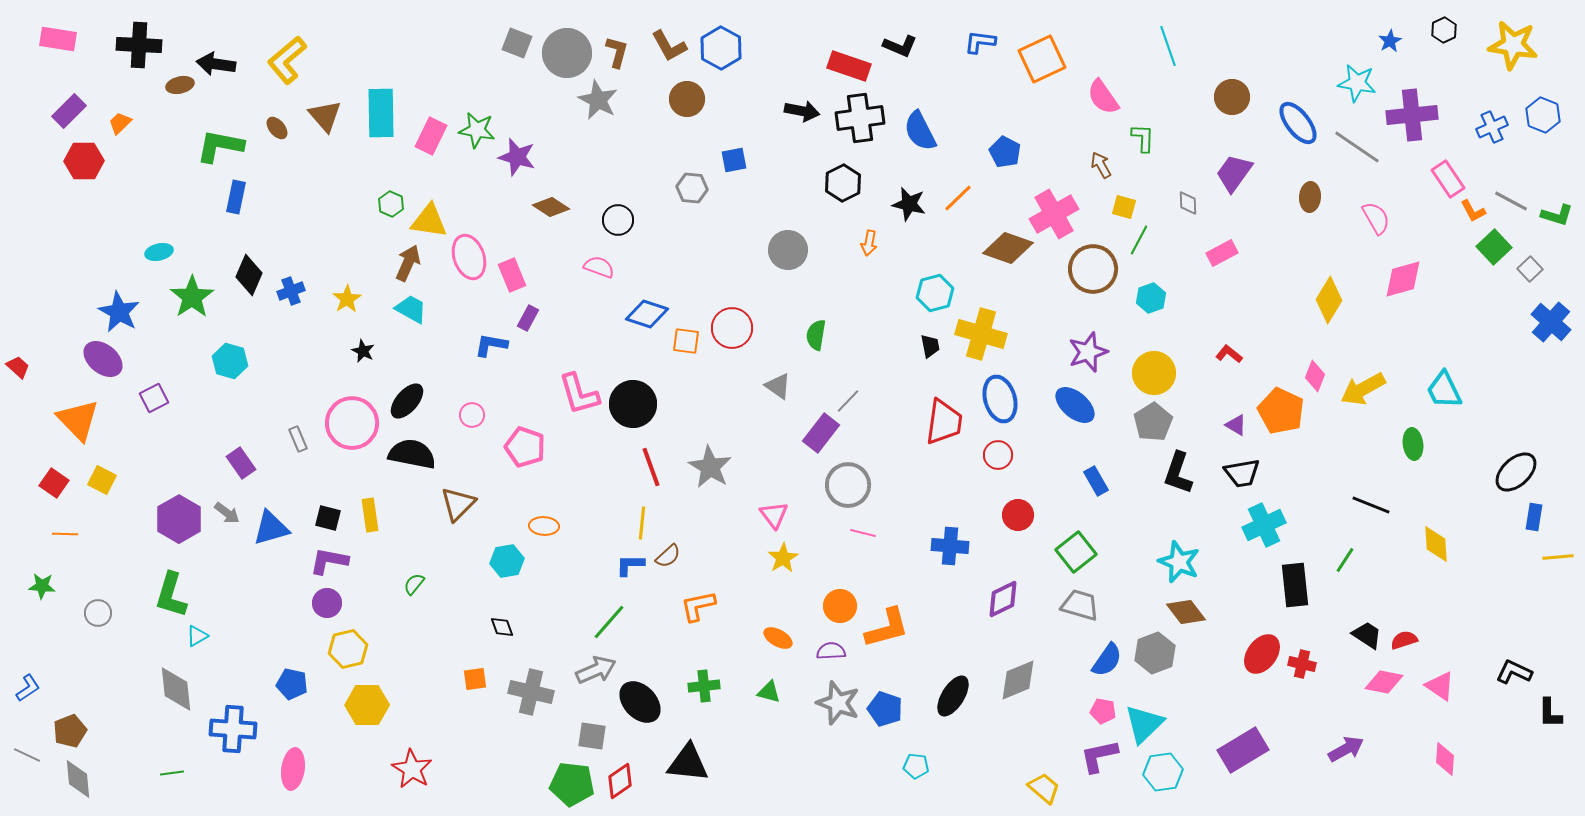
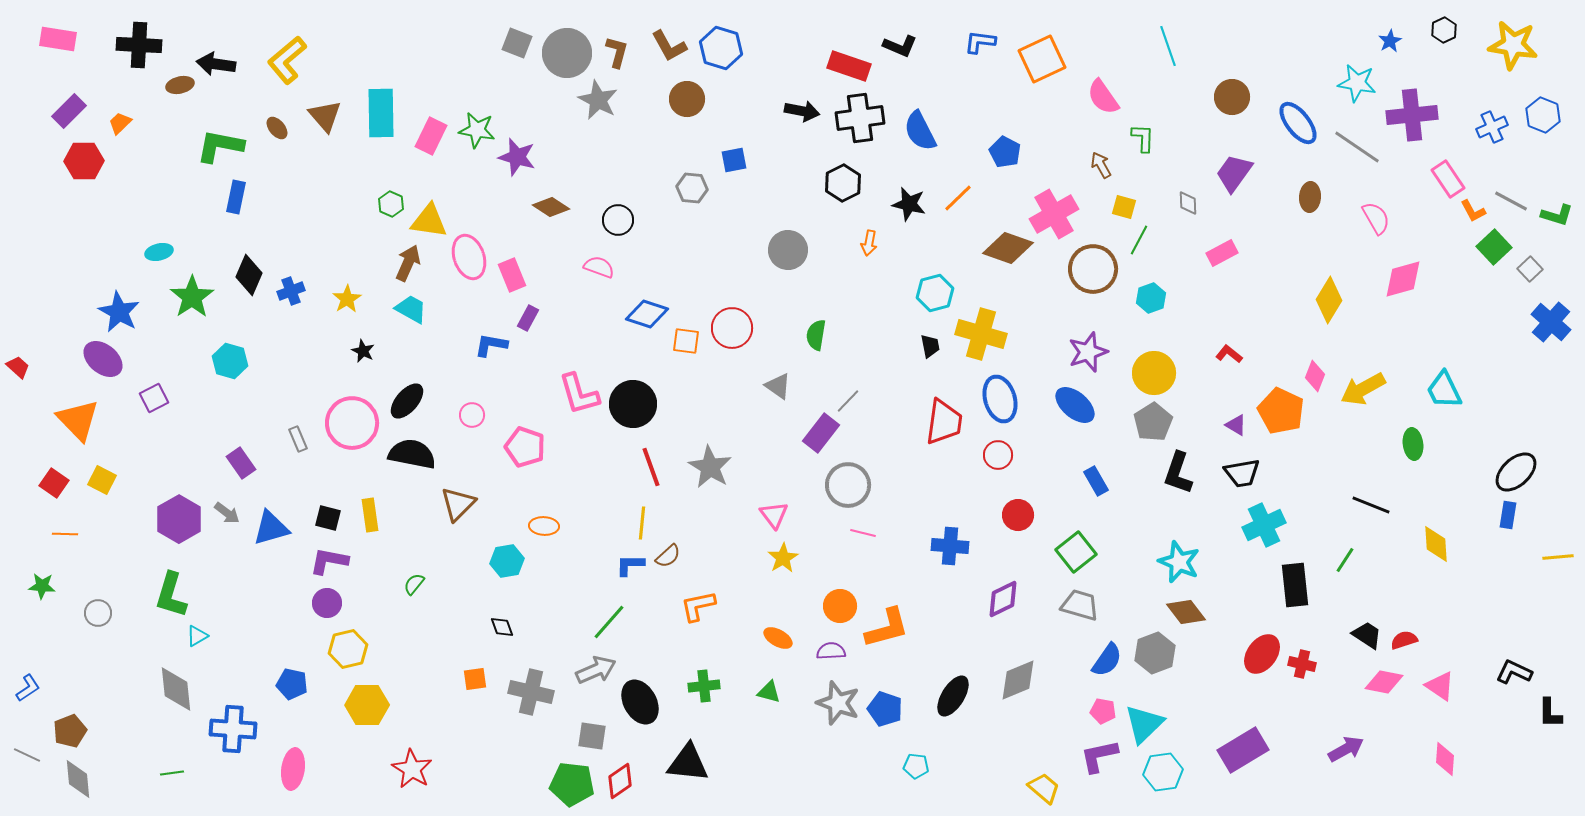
blue hexagon at (721, 48): rotated 12 degrees counterclockwise
blue rectangle at (1534, 517): moved 26 px left, 2 px up
black ellipse at (640, 702): rotated 15 degrees clockwise
